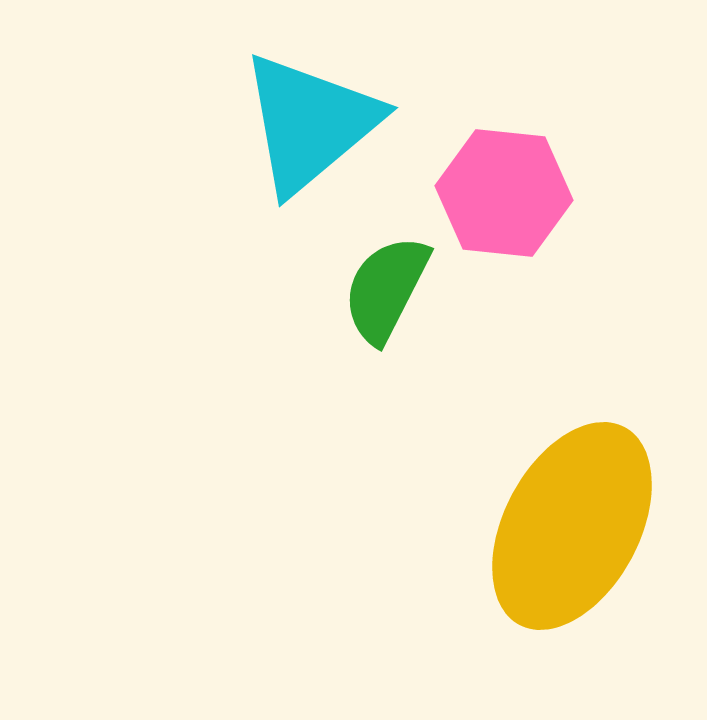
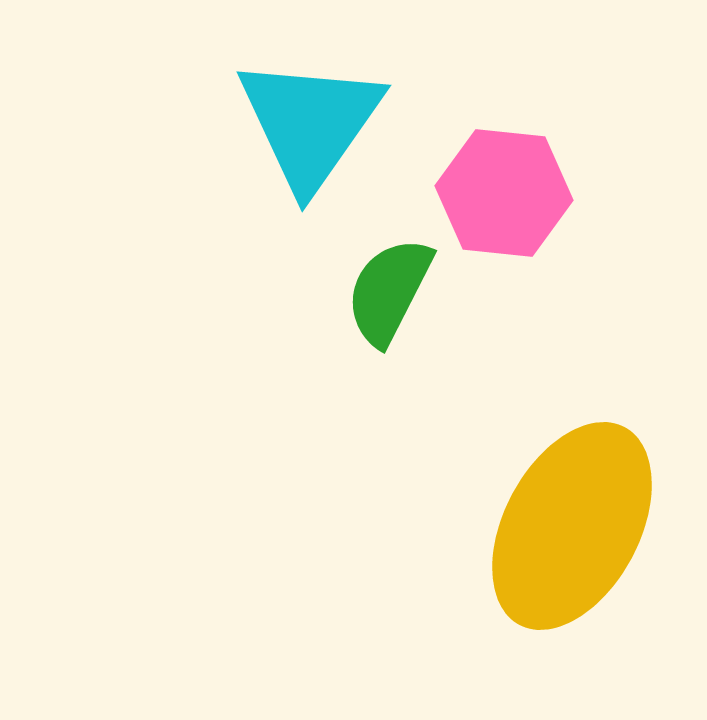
cyan triangle: rotated 15 degrees counterclockwise
green semicircle: moved 3 px right, 2 px down
